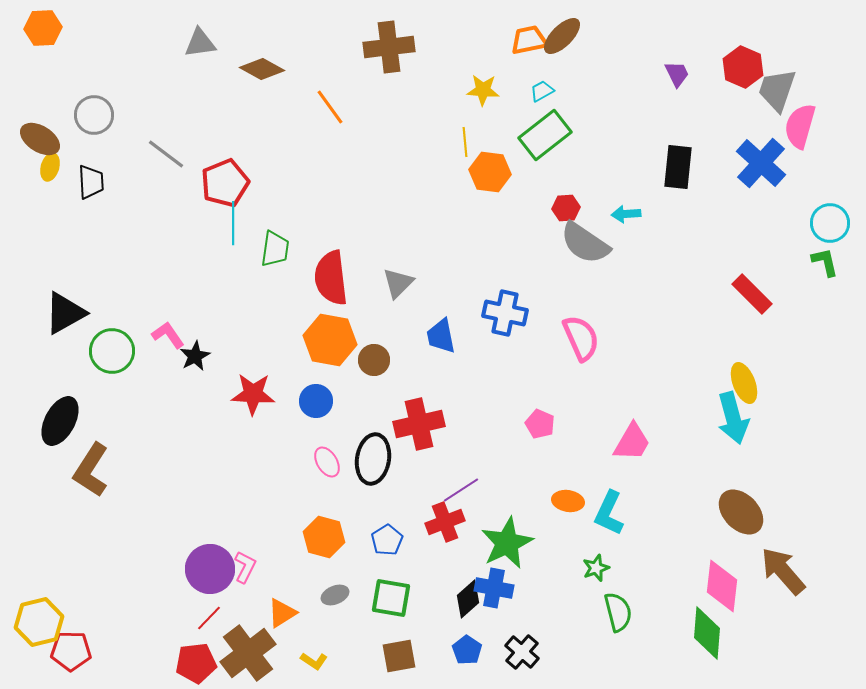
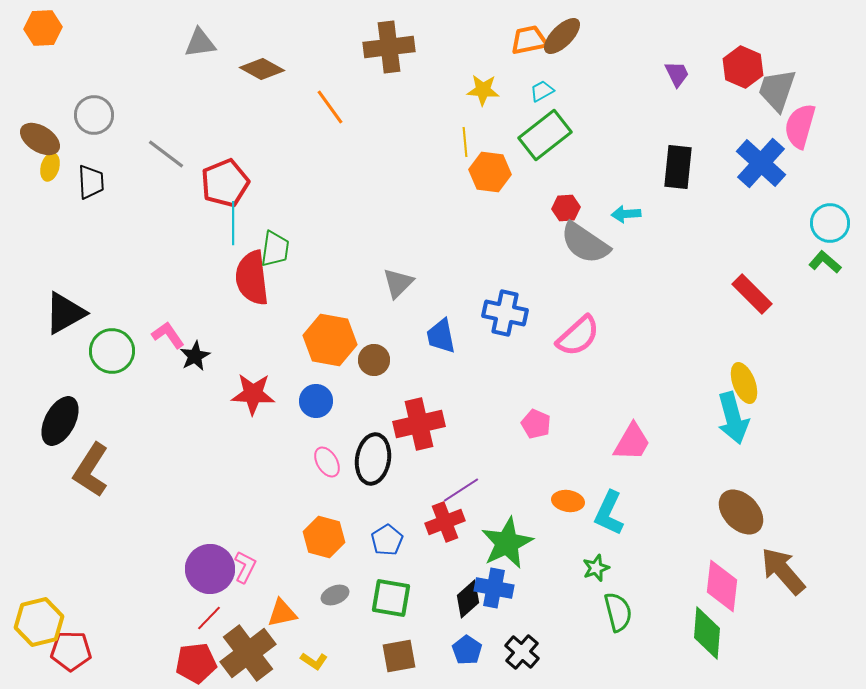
green L-shape at (825, 262): rotated 36 degrees counterclockwise
red semicircle at (331, 278): moved 79 px left
pink semicircle at (581, 338): moved 3 px left, 2 px up; rotated 72 degrees clockwise
pink pentagon at (540, 424): moved 4 px left
orange triangle at (282, 613): rotated 20 degrees clockwise
